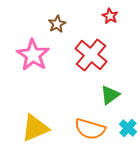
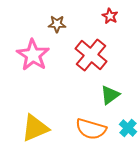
brown star: rotated 30 degrees clockwise
orange semicircle: moved 1 px right
